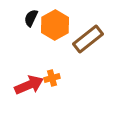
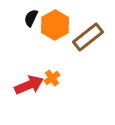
brown rectangle: moved 2 px up
orange cross: rotated 21 degrees counterclockwise
